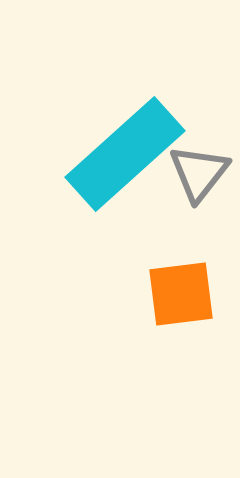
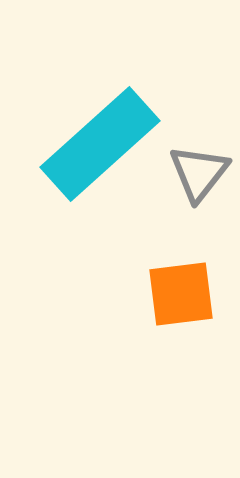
cyan rectangle: moved 25 px left, 10 px up
